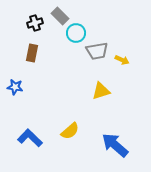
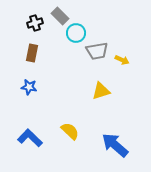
blue star: moved 14 px right
yellow semicircle: rotated 96 degrees counterclockwise
